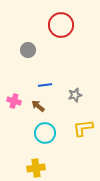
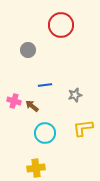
brown arrow: moved 6 px left
